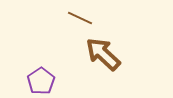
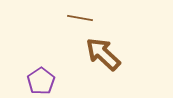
brown line: rotated 15 degrees counterclockwise
